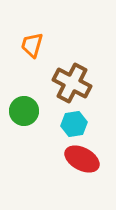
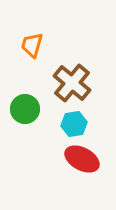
brown cross: rotated 12 degrees clockwise
green circle: moved 1 px right, 2 px up
